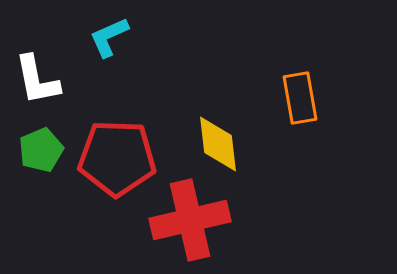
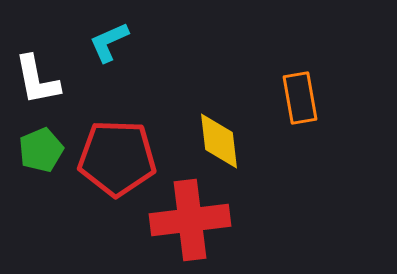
cyan L-shape: moved 5 px down
yellow diamond: moved 1 px right, 3 px up
red cross: rotated 6 degrees clockwise
